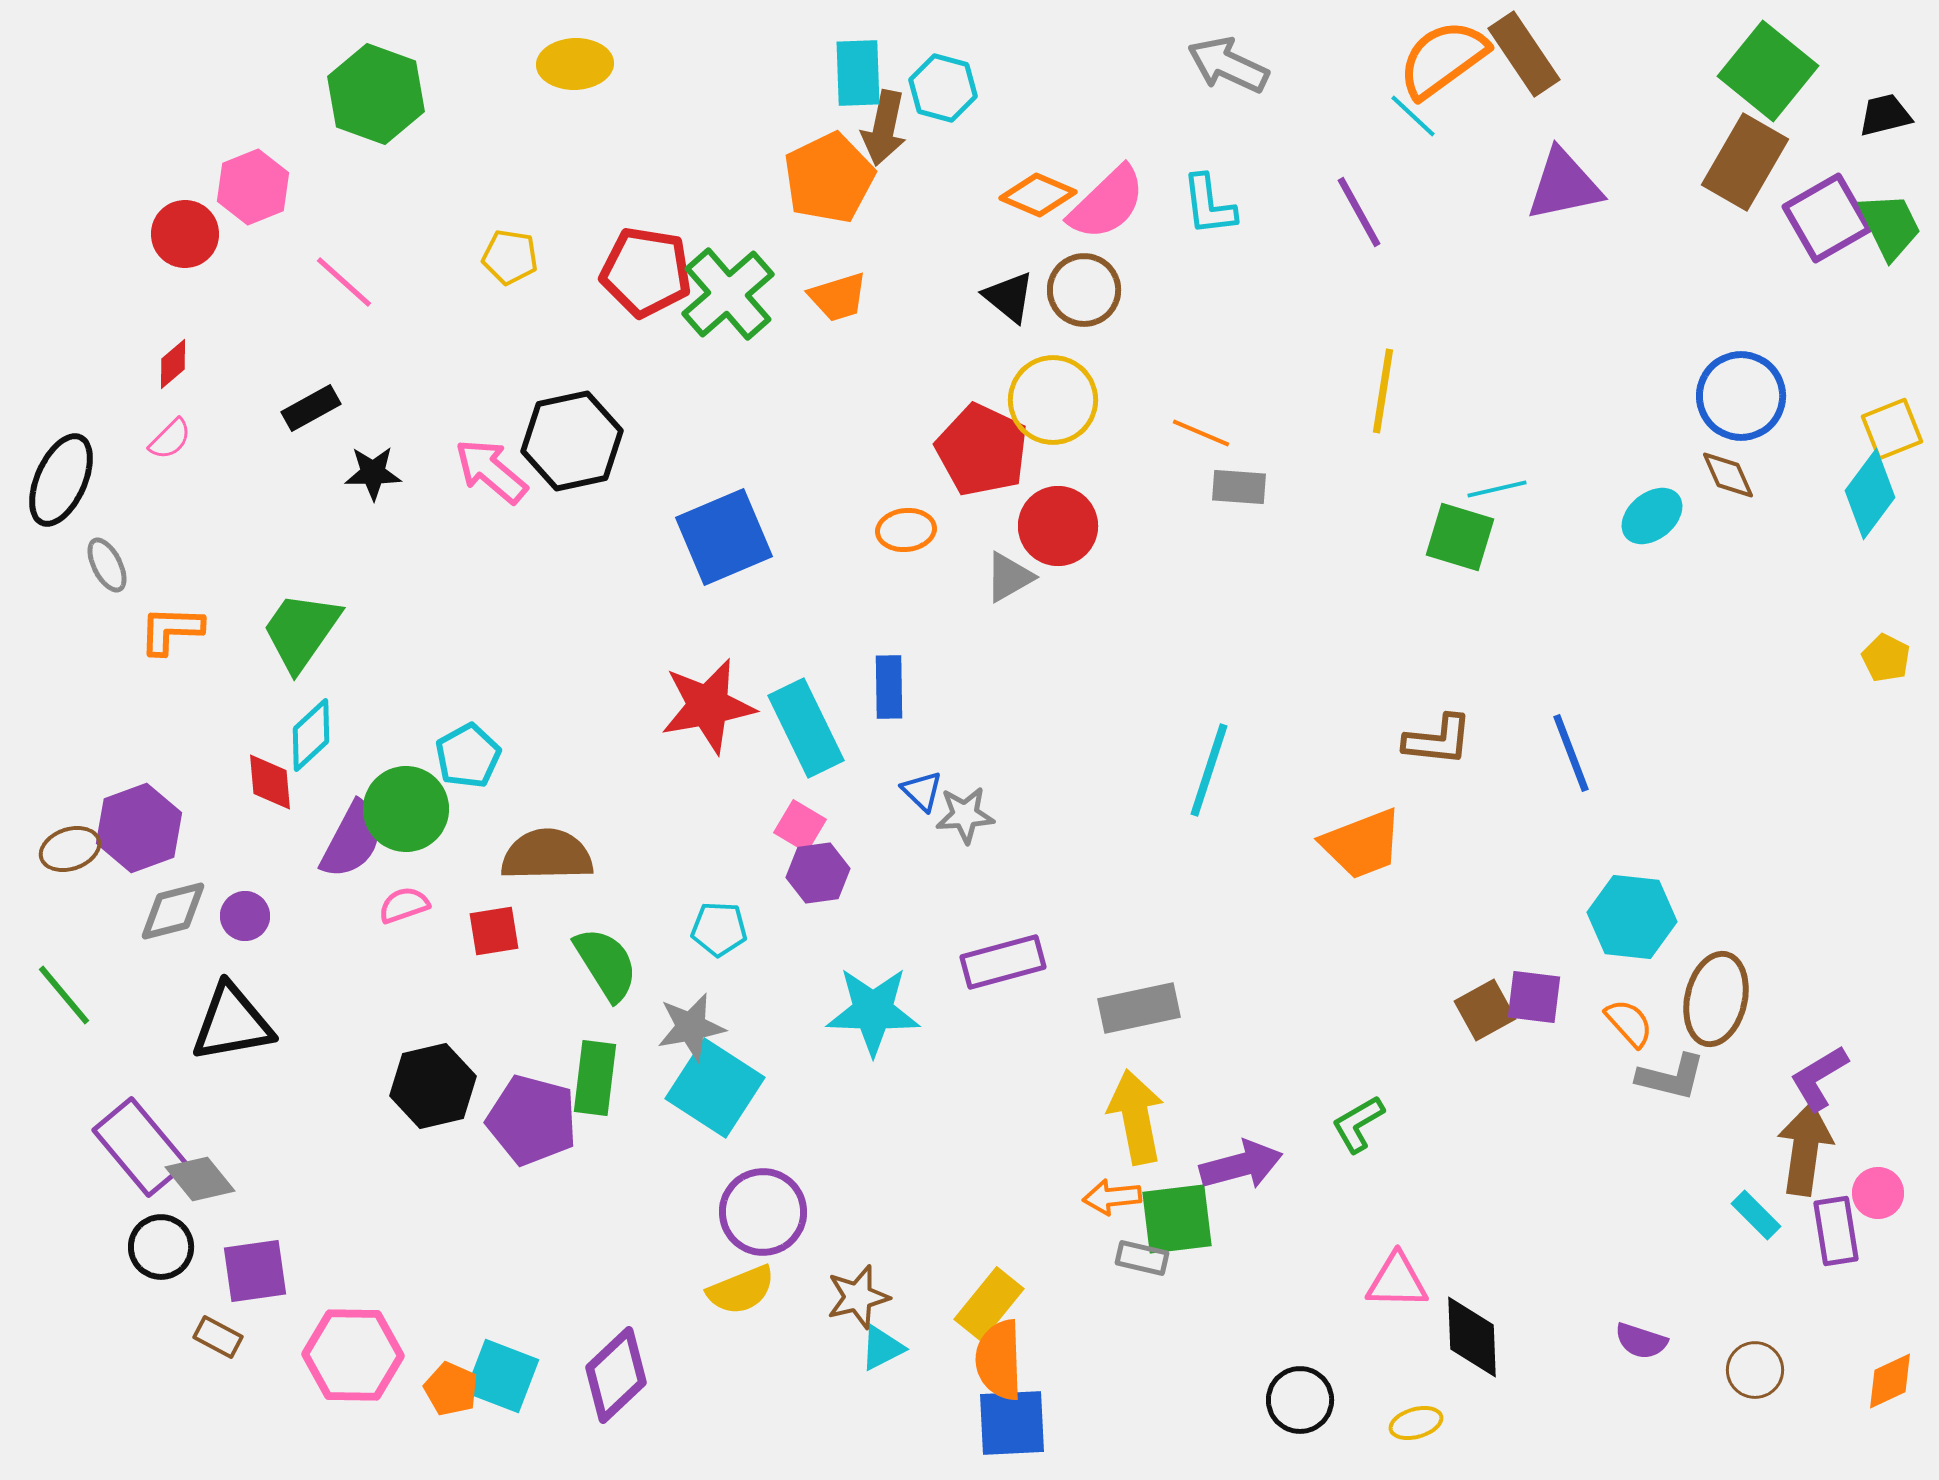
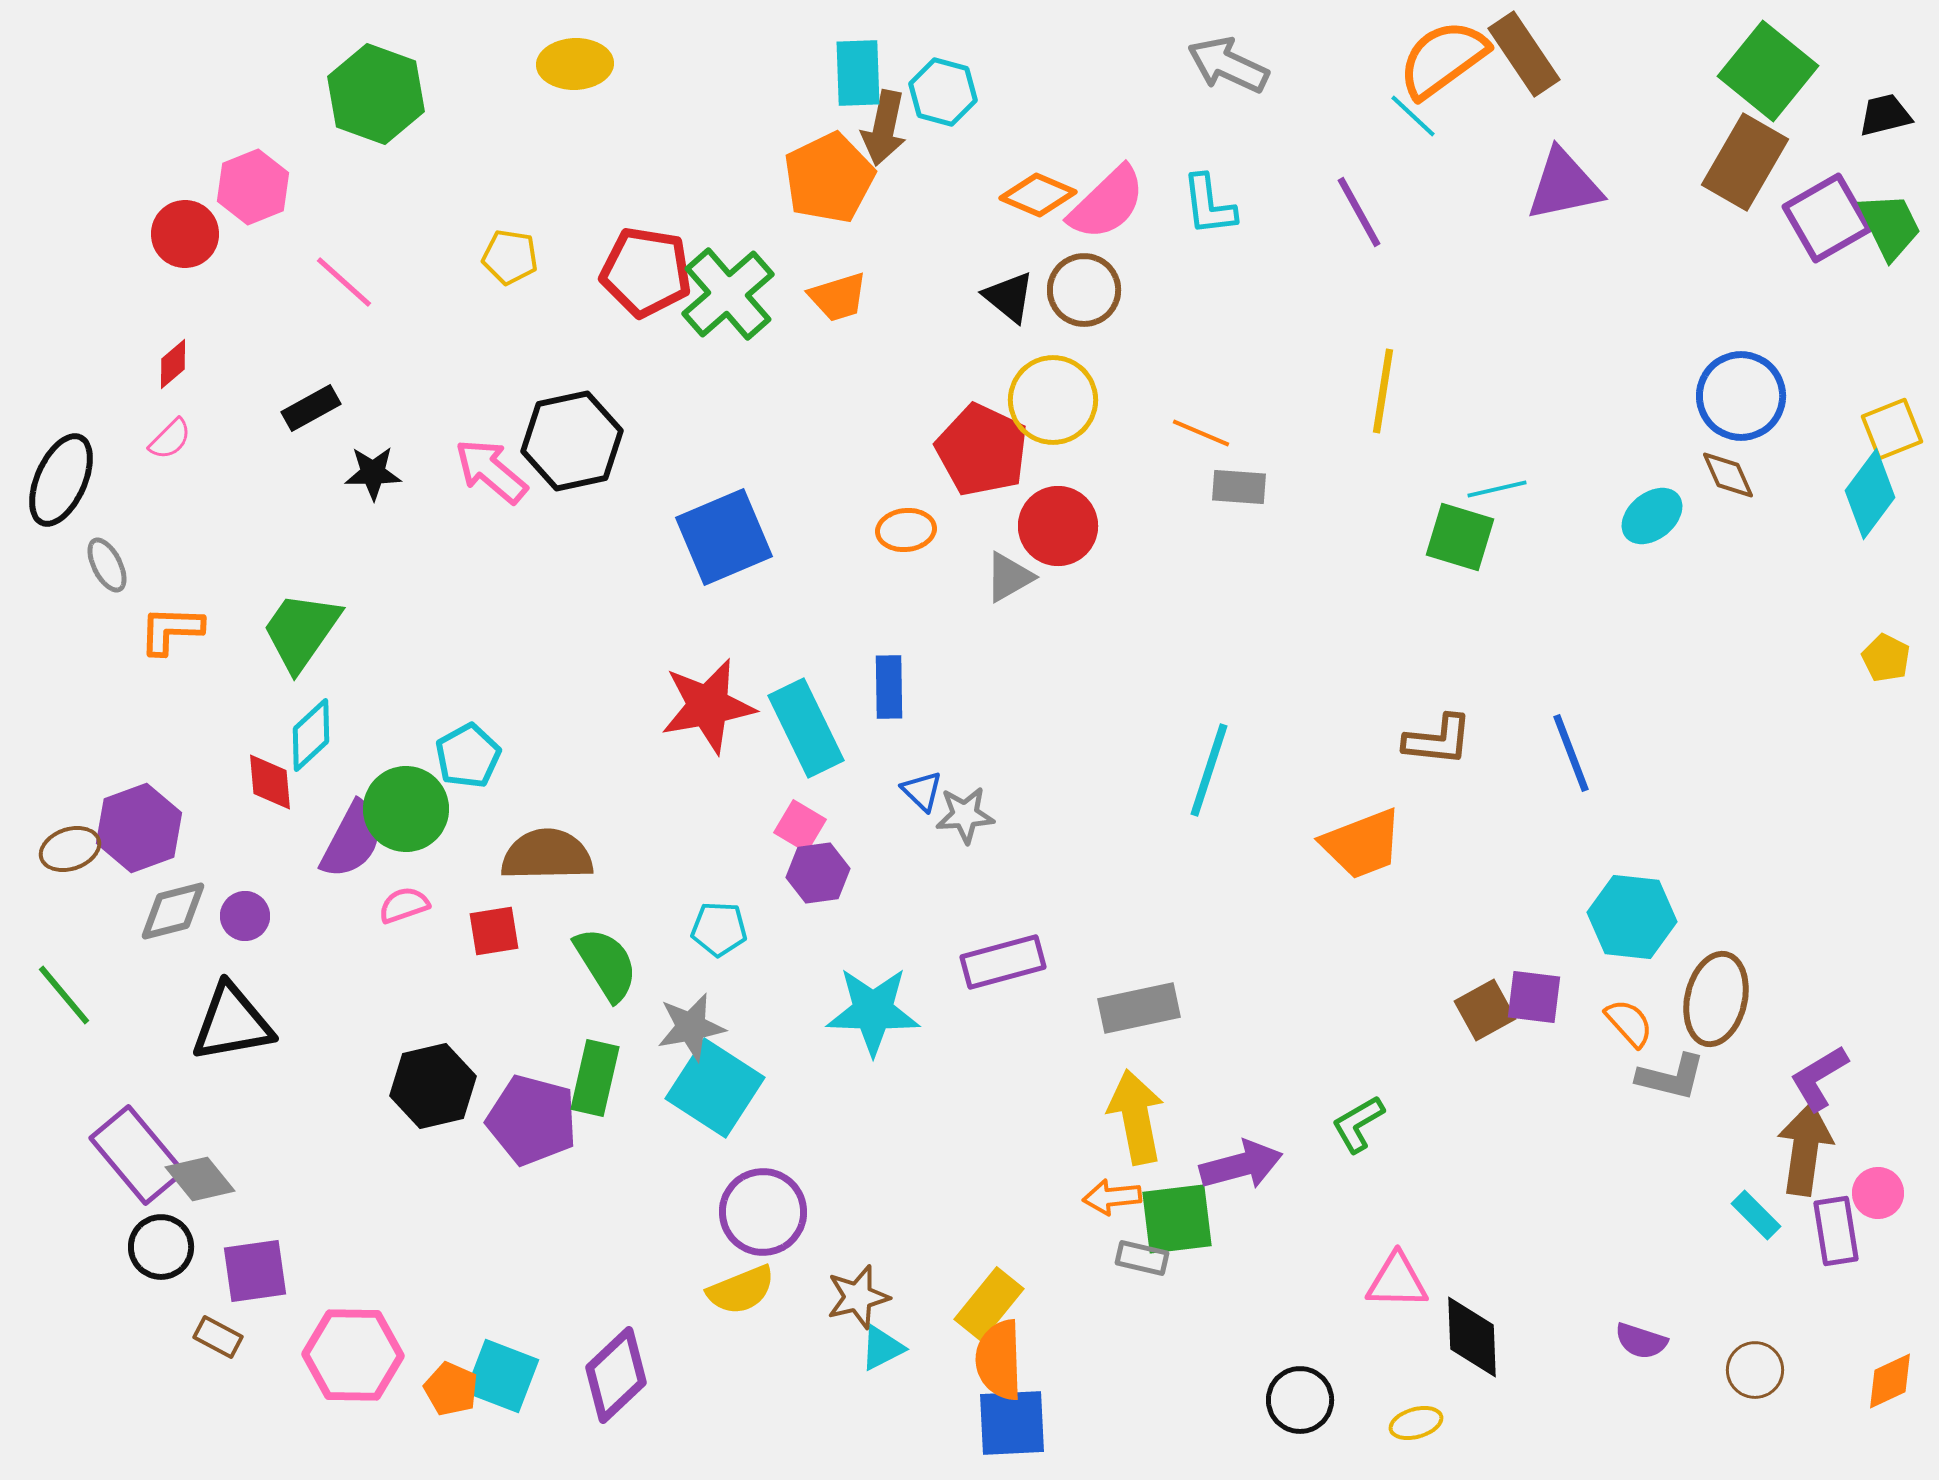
cyan hexagon at (943, 88): moved 4 px down
green rectangle at (595, 1078): rotated 6 degrees clockwise
purple rectangle at (140, 1147): moved 3 px left, 8 px down
